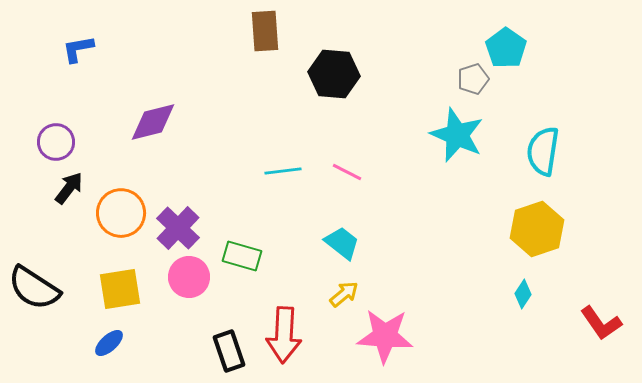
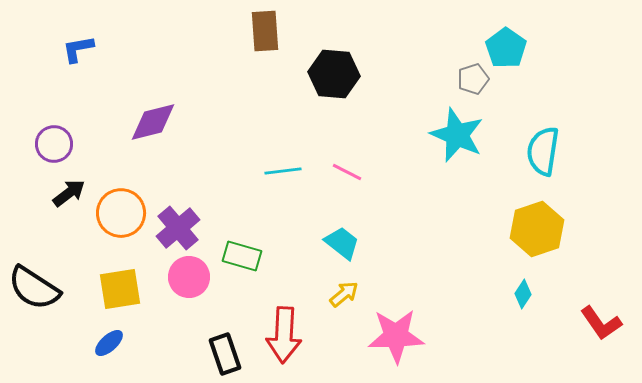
purple circle: moved 2 px left, 2 px down
black arrow: moved 5 px down; rotated 16 degrees clockwise
purple cross: rotated 6 degrees clockwise
pink star: moved 11 px right; rotated 6 degrees counterclockwise
black rectangle: moved 4 px left, 3 px down
